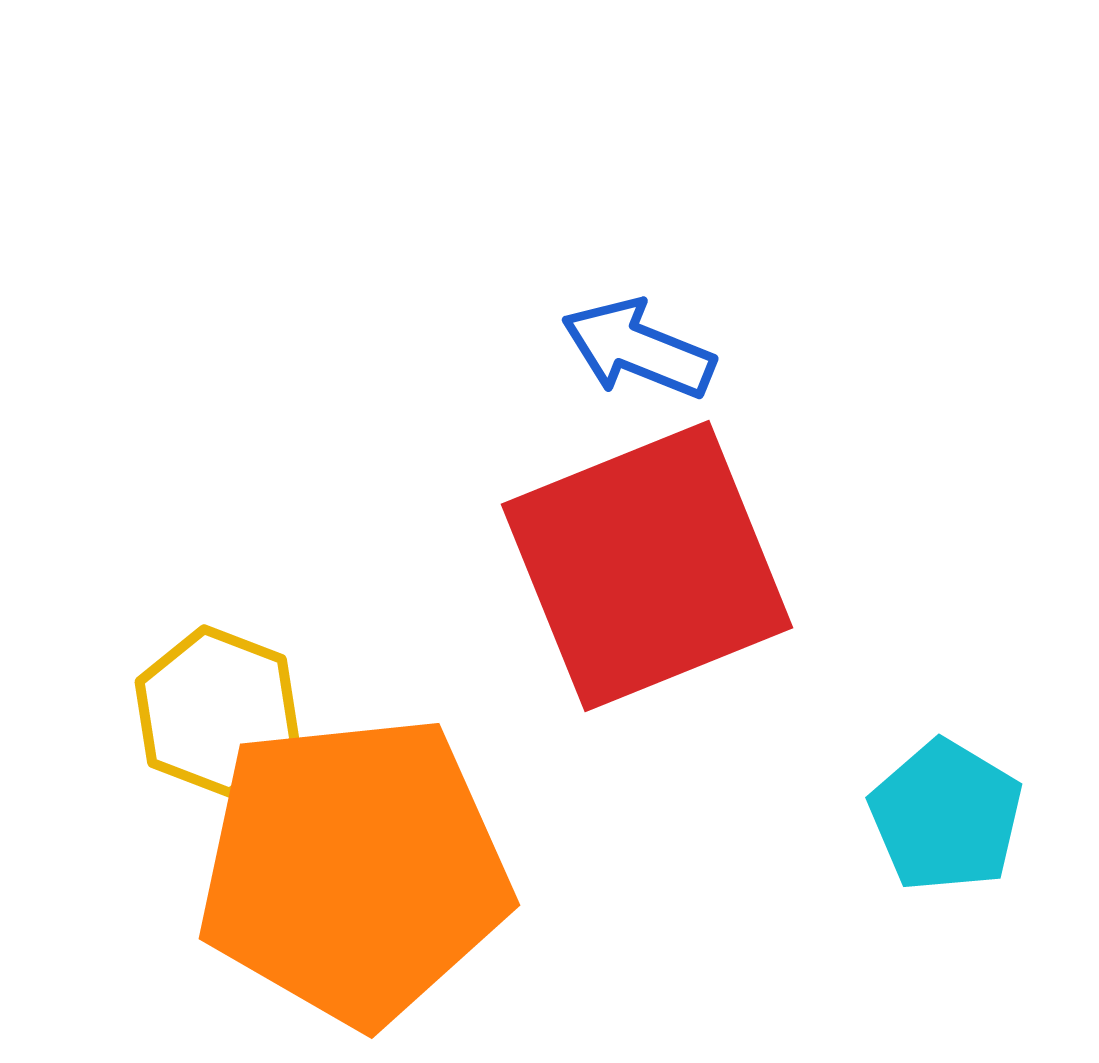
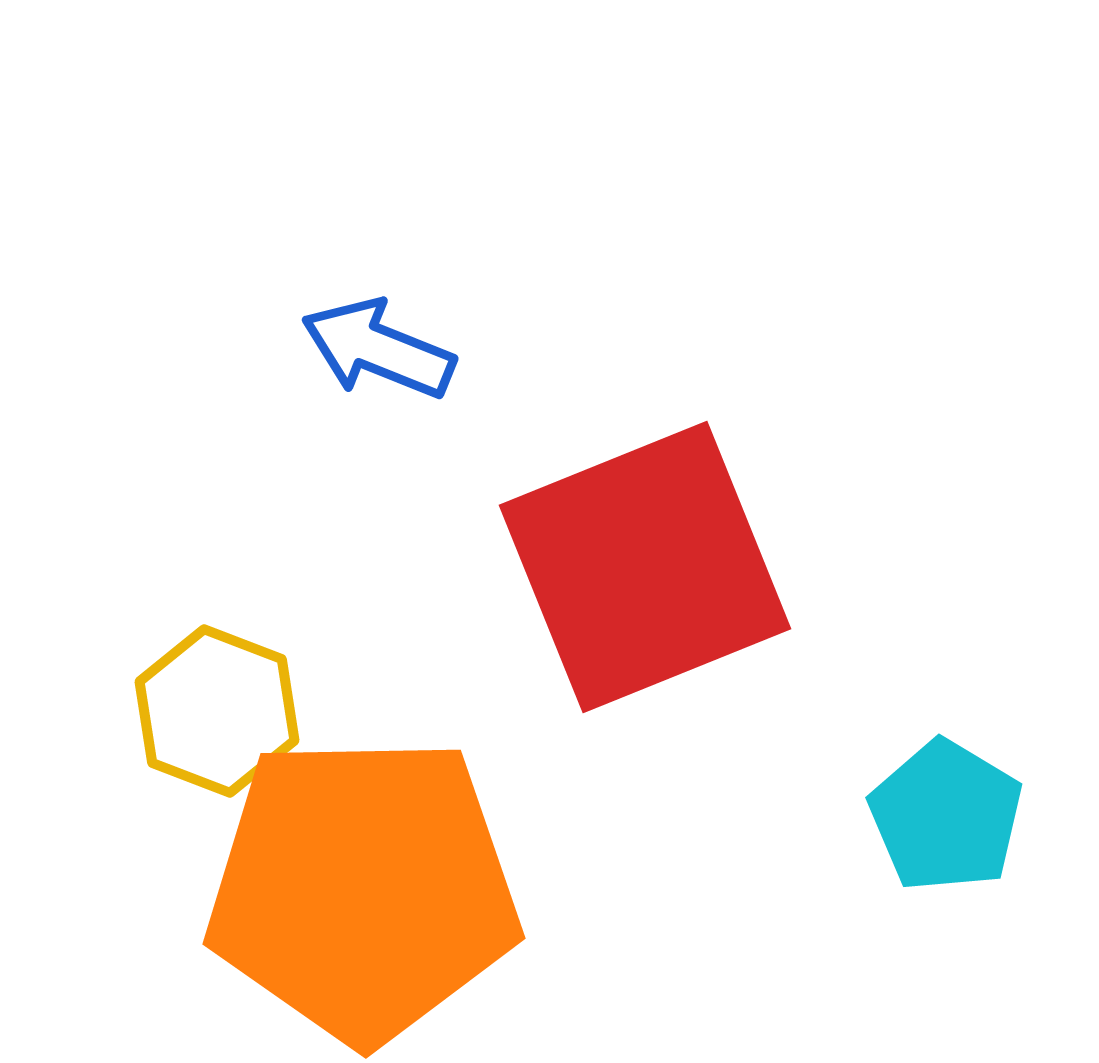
blue arrow: moved 260 px left
red square: moved 2 px left, 1 px down
orange pentagon: moved 9 px right, 19 px down; rotated 5 degrees clockwise
